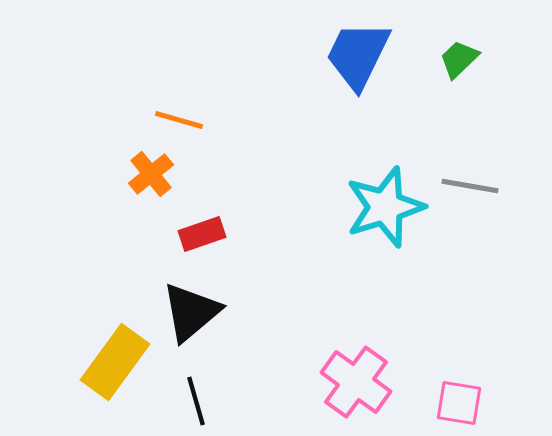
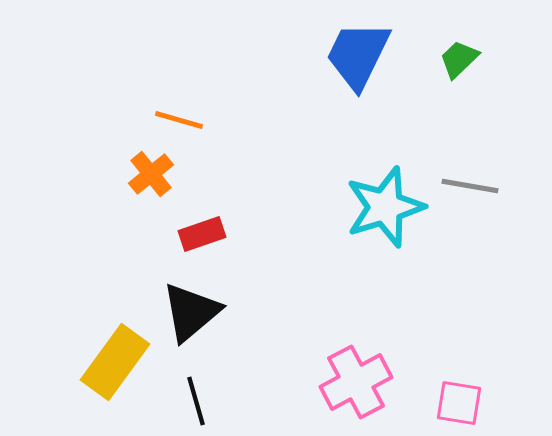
pink cross: rotated 26 degrees clockwise
